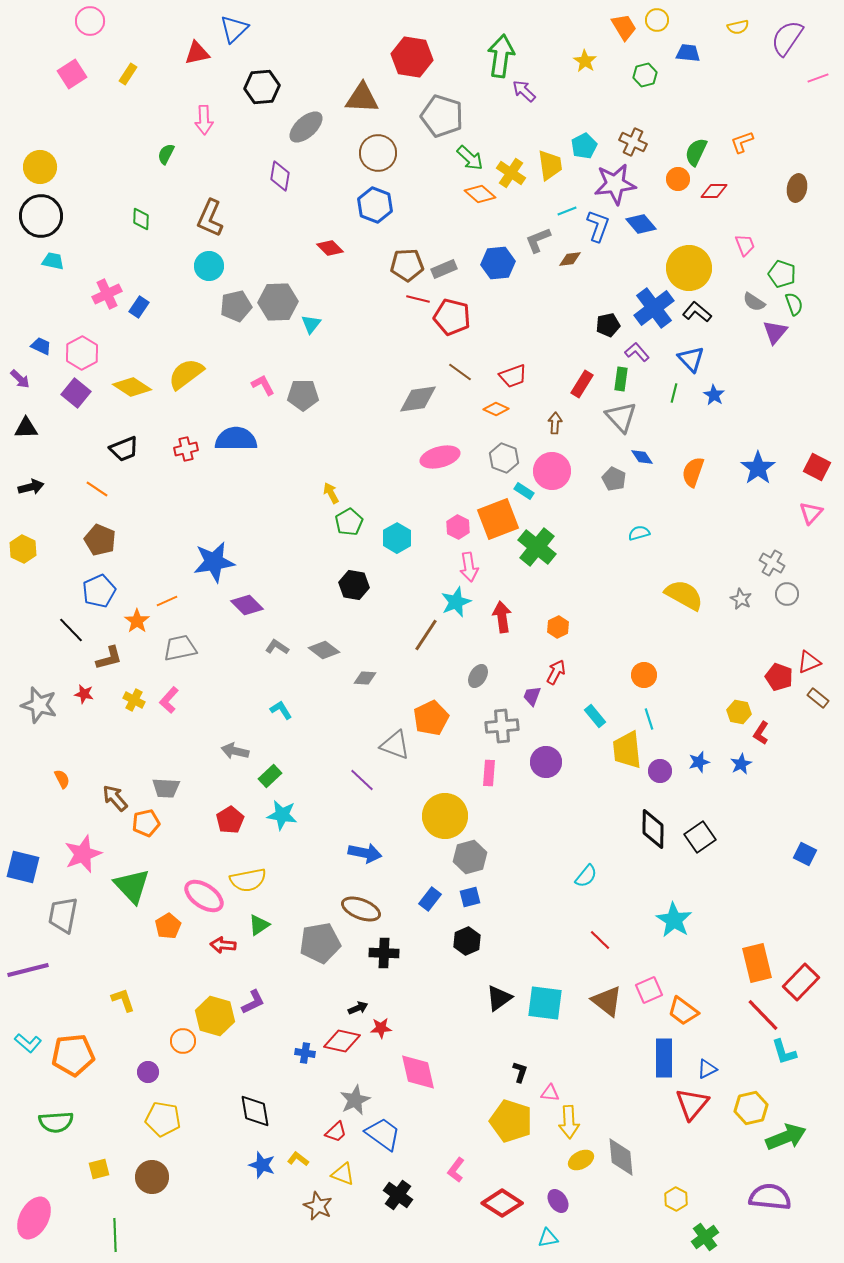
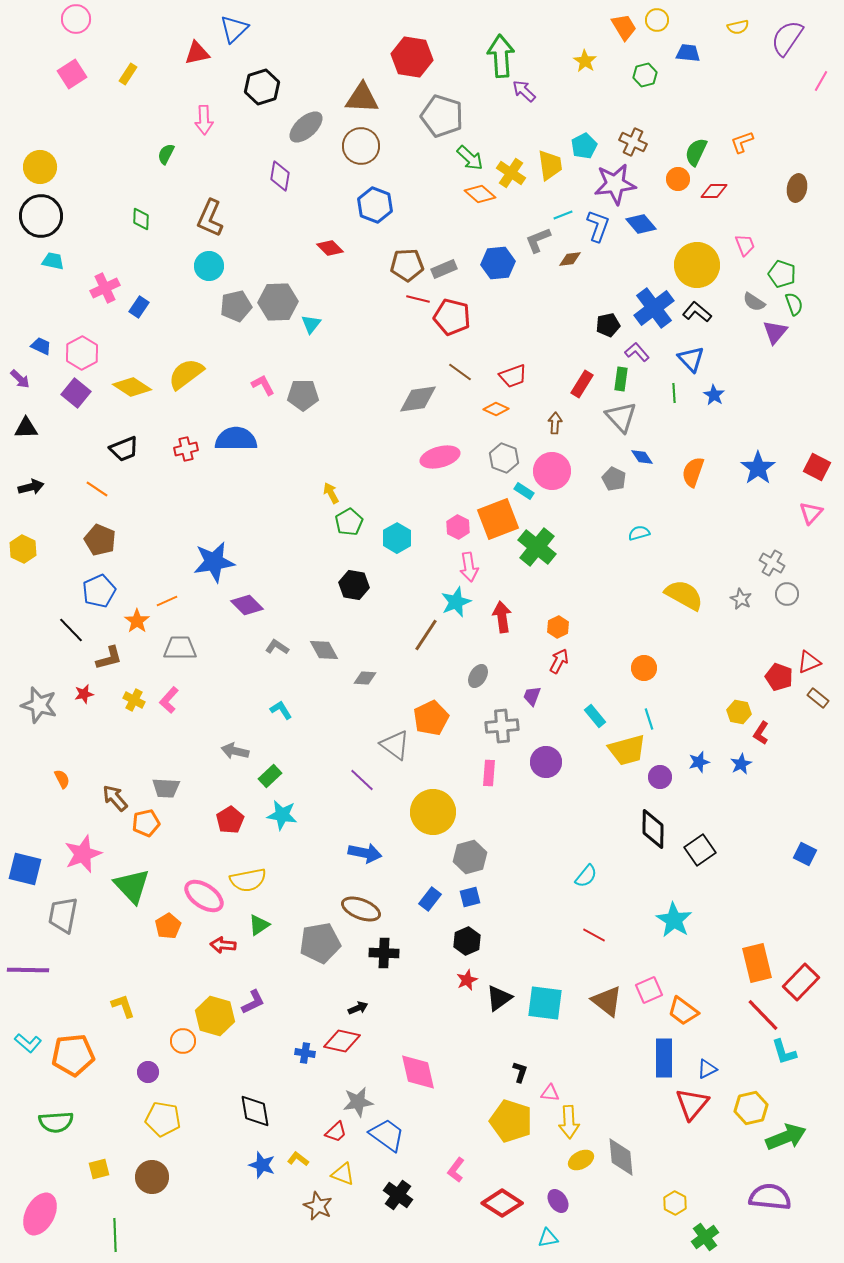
pink circle at (90, 21): moved 14 px left, 2 px up
green arrow at (501, 56): rotated 12 degrees counterclockwise
pink line at (818, 78): moved 3 px right, 3 px down; rotated 40 degrees counterclockwise
black hexagon at (262, 87): rotated 12 degrees counterclockwise
brown circle at (378, 153): moved 17 px left, 7 px up
cyan line at (567, 211): moved 4 px left, 4 px down
yellow circle at (689, 268): moved 8 px right, 3 px up
pink cross at (107, 294): moved 2 px left, 6 px up
green line at (674, 393): rotated 18 degrees counterclockwise
gray trapezoid at (180, 648): rotated 12 degrees clockwise
gray diamond at (324, 650): rotated 24 degrees clockwise
red arrow at (556, 672): moved 3 px right, 11 px up
orange circle at (644, 675): moved 7 px up
red star at (84, 694): rotated 24 degrees counterclockwise
gray triangle at (395, 745): rotated 16 degrees clockwise
yellow trapezoid at (627, 750): rotated 99 degrees counterclockwise
purple circle at (660, 771): moved 6 px down
yellow circle at (445, 816): moved 12 px left, 4 px up
black square at (700, 837): moved 13 px down
blue square at (23, 867): moved 2 px right, 2 px down
red line at (600, 940): moved 6 px left, 5 px up; rotated 15 degrees counterclockwise
purple line at (28, 970): rotated 15 degrees clockwise
yellow L-shape at (123, 1000): moved 6 px down
red star at (381, 1028): moved 86 px right, 48 px up; rotated 20 degrees counterclockwise
gray star at (355, 1100): moved 3 px right, 2 px down; rotated 16 degrees clockwise
blue trapezoid at (383, 1134): moved 4 px right, 1 px down
yellow hexagon at (676, 1199): moved 1 px left, 4 px down
pink ellipse at (34, 1218): moved 6 px right, 4 px up
